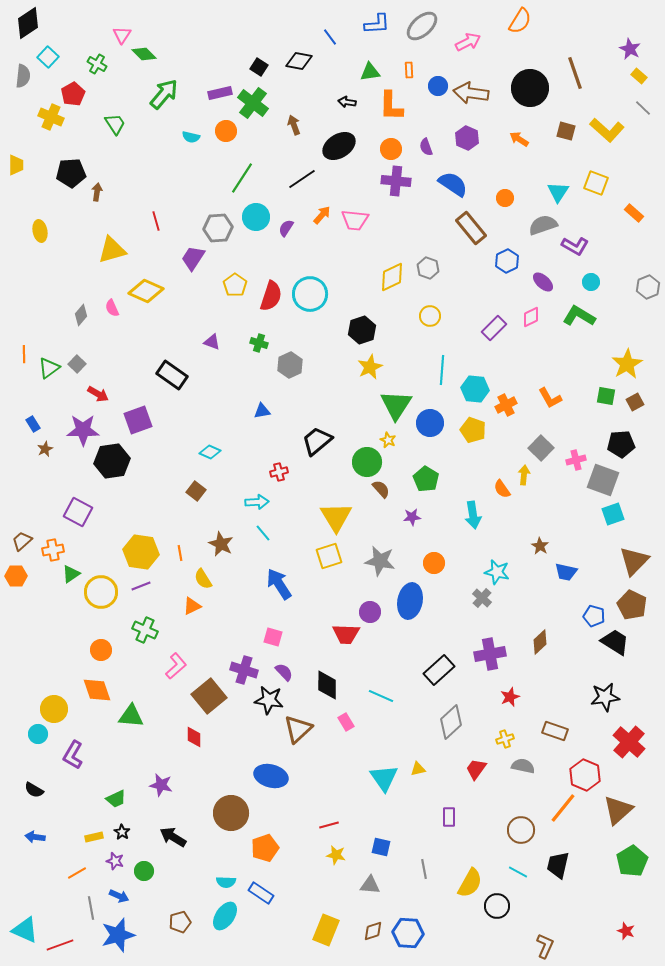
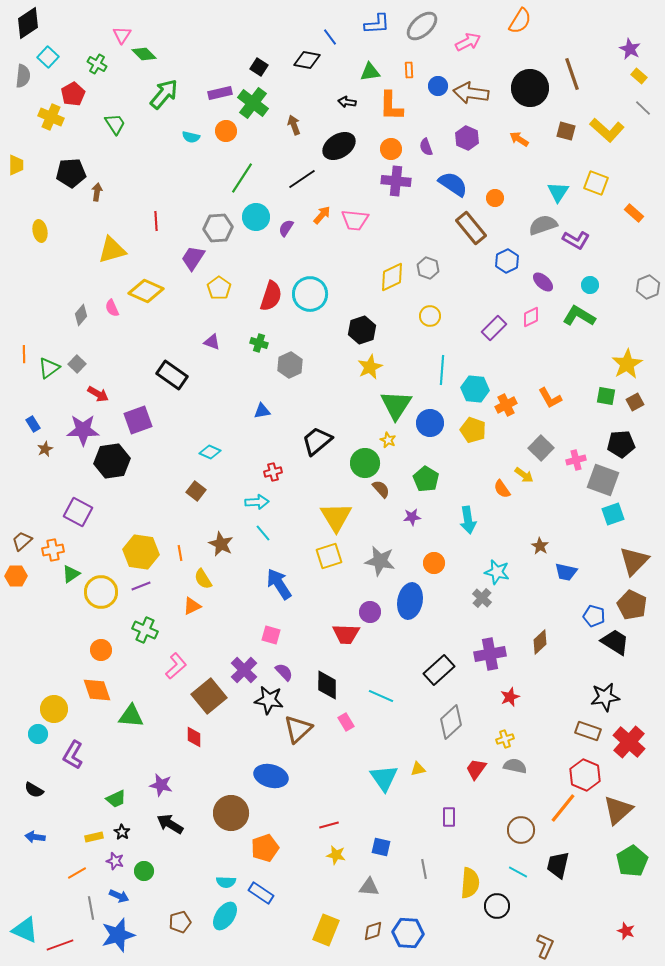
black diamond at (299, 61): moved 8 px right, 1 px up
brown line at (575, 73): moved 3 px left, 1 px down
orange circle at (505, 198): moved 10 px left
red line at (156, 221): rotated 12 degrees clockwise
purple L-shape at (575, 246): moved 1 px right, 6 px up
cyan circle at (591, 282): moved 1 px left, 3 px down
yellow pentagon at (235, 285): moved 16 px left, 3 px down
green circle at (367, 462): moved 2 px left, 1 px down
red cross at (279, 472): moved 6 px left
yellow arrow at (524, 475): rotated 120 degrees clockwise
cyan arrow at (473, 515): moved 5 px left, 5 px down
pink square at (273, 637): moved 2 px left, 2 px up
purple cross at (244, 670): rotated 28 degrees clockwise
brown rectangle at (555, 731): moved 33 px right
gray semicircle at (523, 766): moved 8 px left
black arrow at (173, 837): moved 3 px left, 13 px up
yellow semicircle at (470, 883): rotated 24 degrees counterclockwise
gray triangle at (370, 885): moved 1 px left, 2 px down
